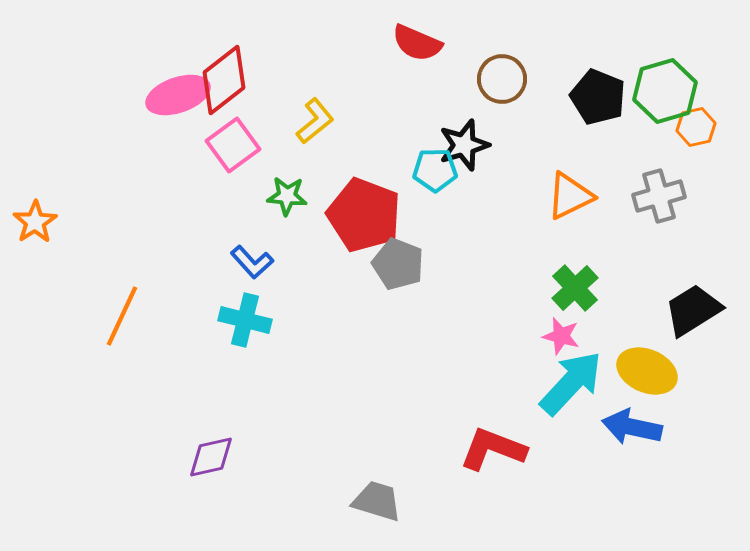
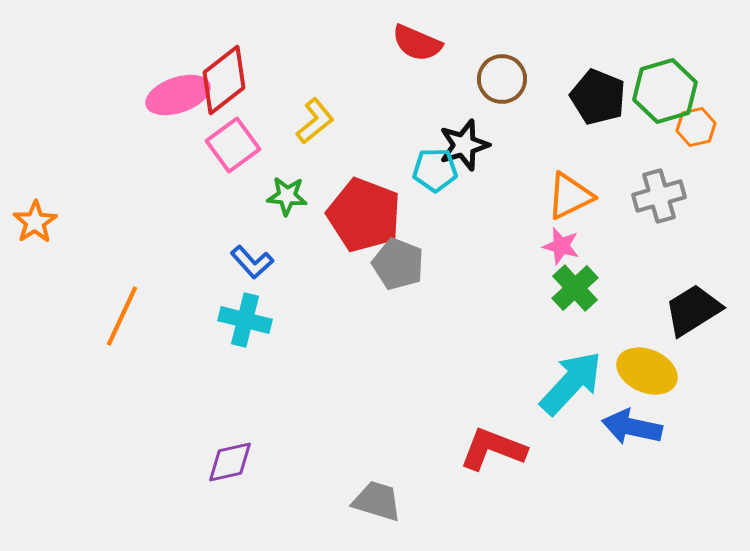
pink star: moved 90 px up
purple diamond: moved 19 px right, 5 px down
